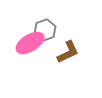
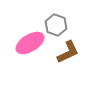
gray hexagon: moved 11 px right, 5 px up; rotated 20 degrees counterclockwise
